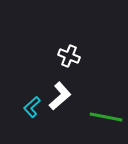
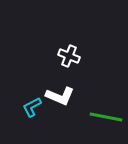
white L-shape: rotated 64 degrees clockwise
cyan L-shape: rotated 15 degrees clockwise
